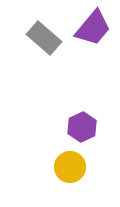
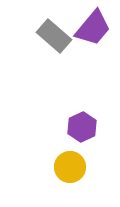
gray rectangle: moved 10 px right, 2 px up
